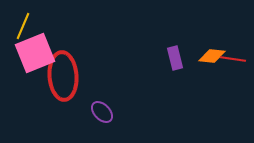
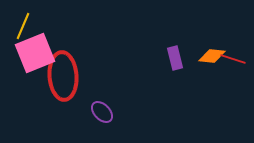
red line: rotated 10 degrees clockwise
